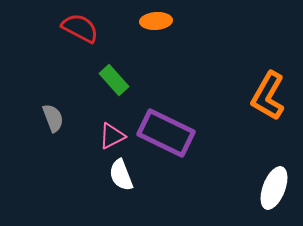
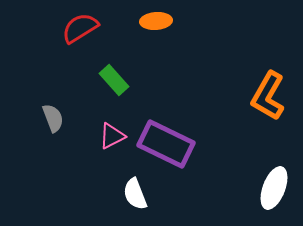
red semicircle: rotated 60 degrees counterclockwise
purple rectangle: moved 11 px down
white semicircle: moved 14 px right, 19 px down
